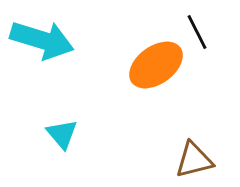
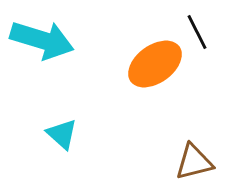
orange ellipse: moved 1 px left, 1 px up
cyan triangle: rotated 8 degrees counterclockwise
brown triangle: moved 2 px down
